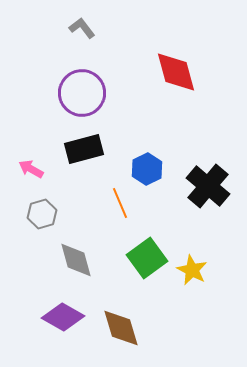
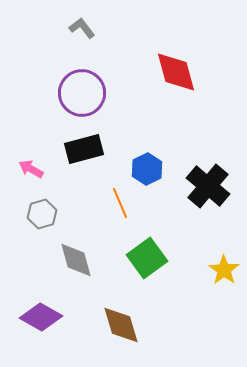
yellow star: moved 32 px right; rotated 8 degrees clockwise
purple diamond: moved 22 px left
brown diamond: moved 3 px up
